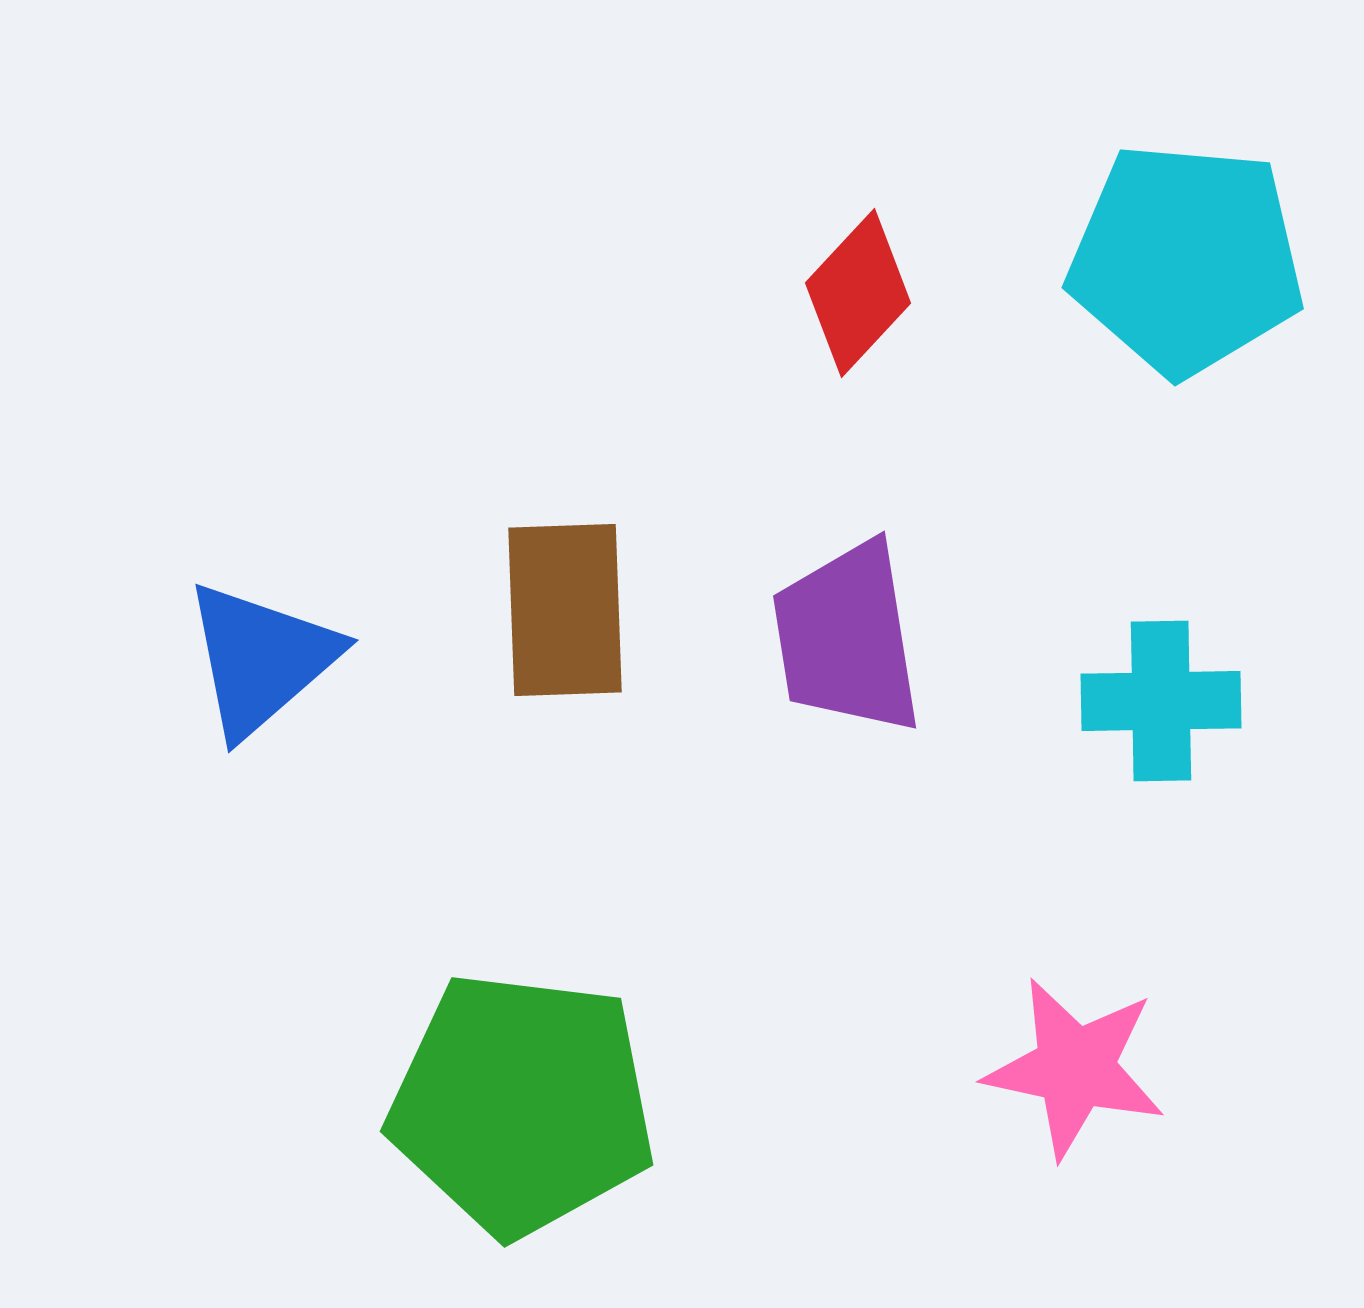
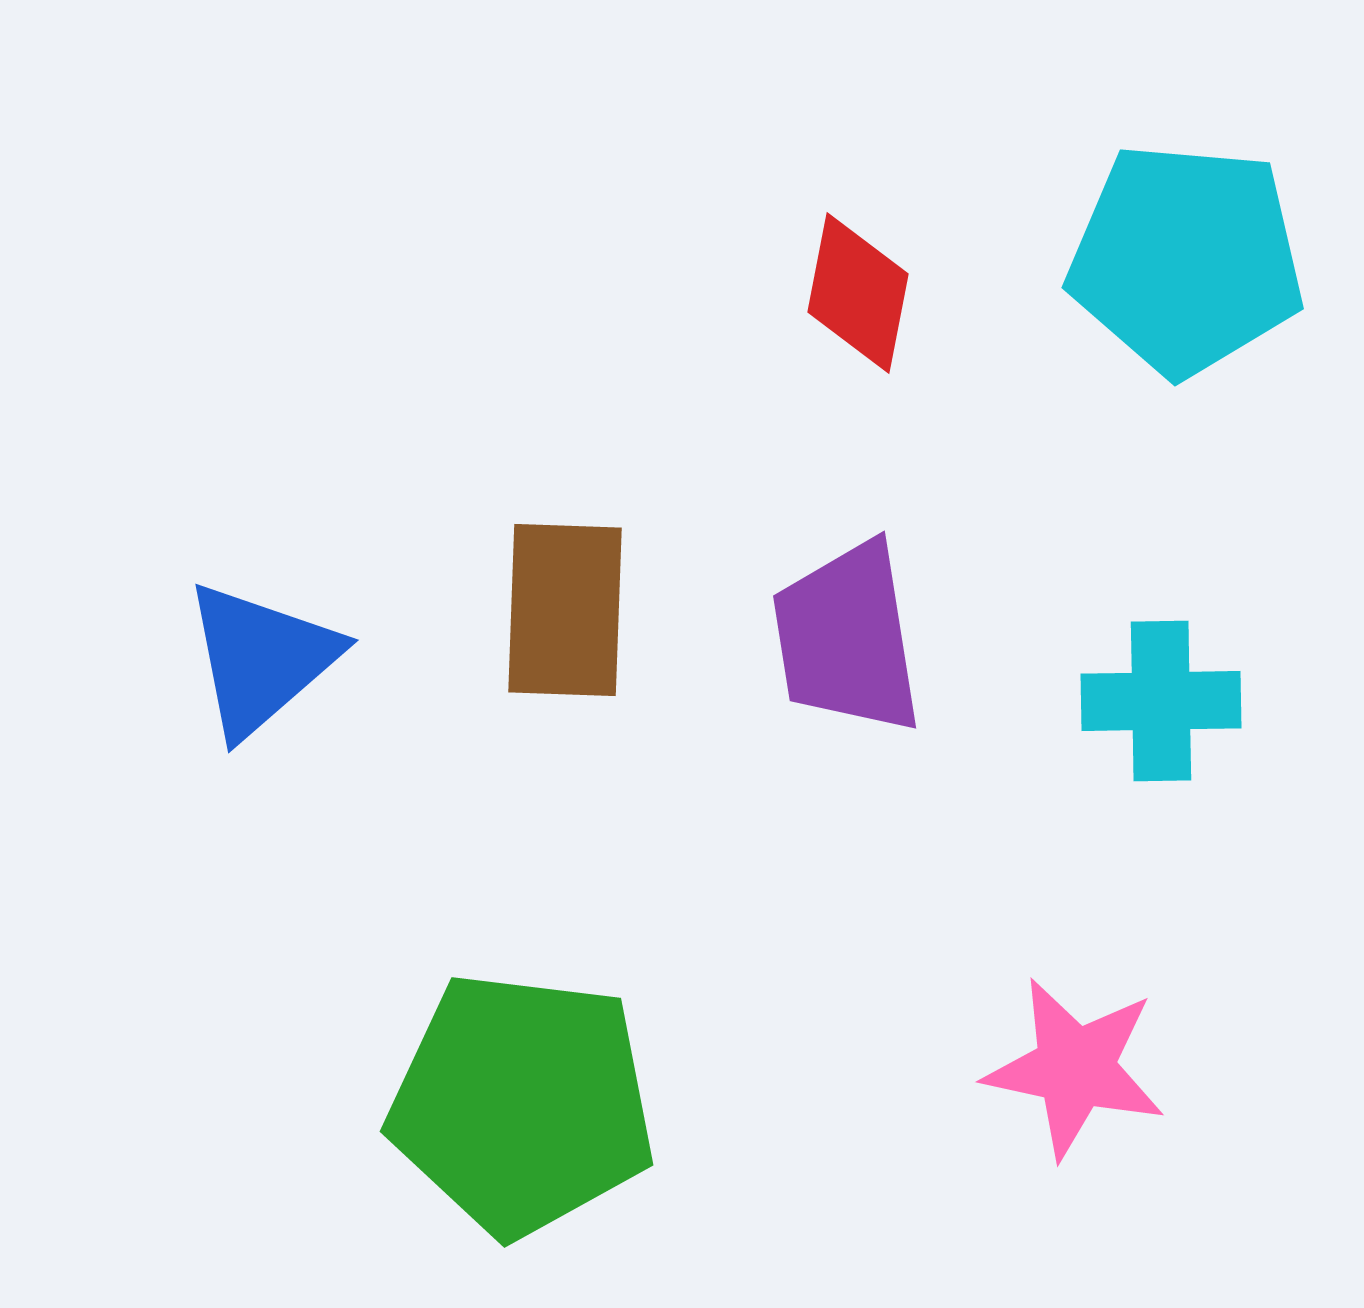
red diamond: rotated 32 degrees counterclockwise
brown rectangle: rotated 4 degrees clockwise
